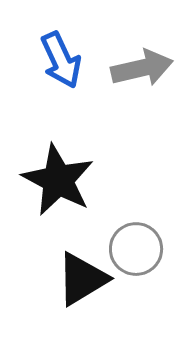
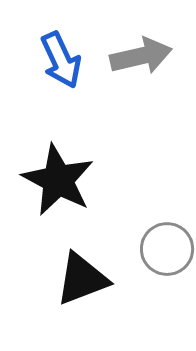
gray arrow: moved 1 px left, 12 px up
gray circle: moved 31 px right
black triangle: rotated 10 degrees clockwise
